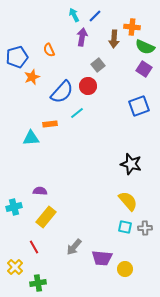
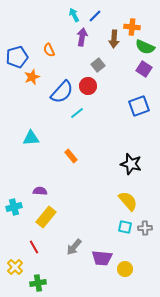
orange rectangle: moved 21 px right, 32 px down; rotated 56 degrees clockwise
